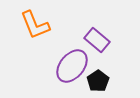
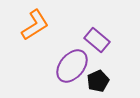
orange L-shape: rotated 100 degrees counterclockwise
black pentagon: rotated 10 degrees clockwise
